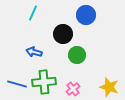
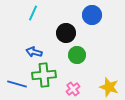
blue circle: moved 6 px right
black circle: moved 3 px right, 1 px up
green cross: moved 7 px up
